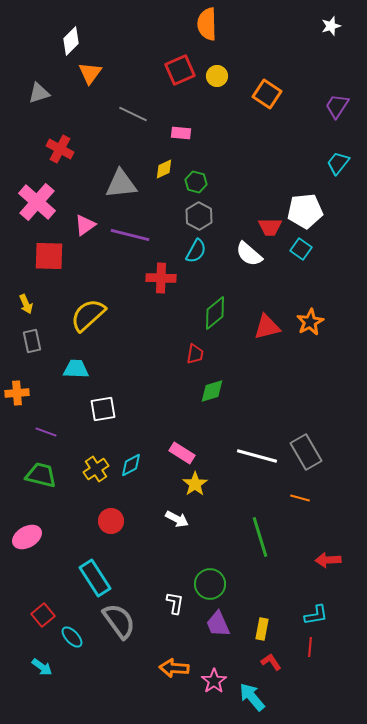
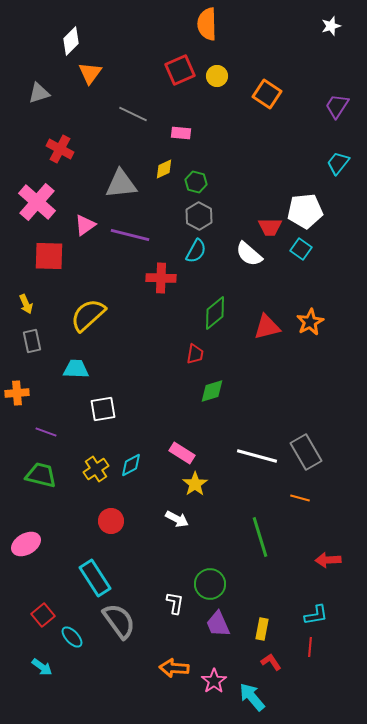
pink ellipse at (27, 537): moved 1 px left, 7 px down
